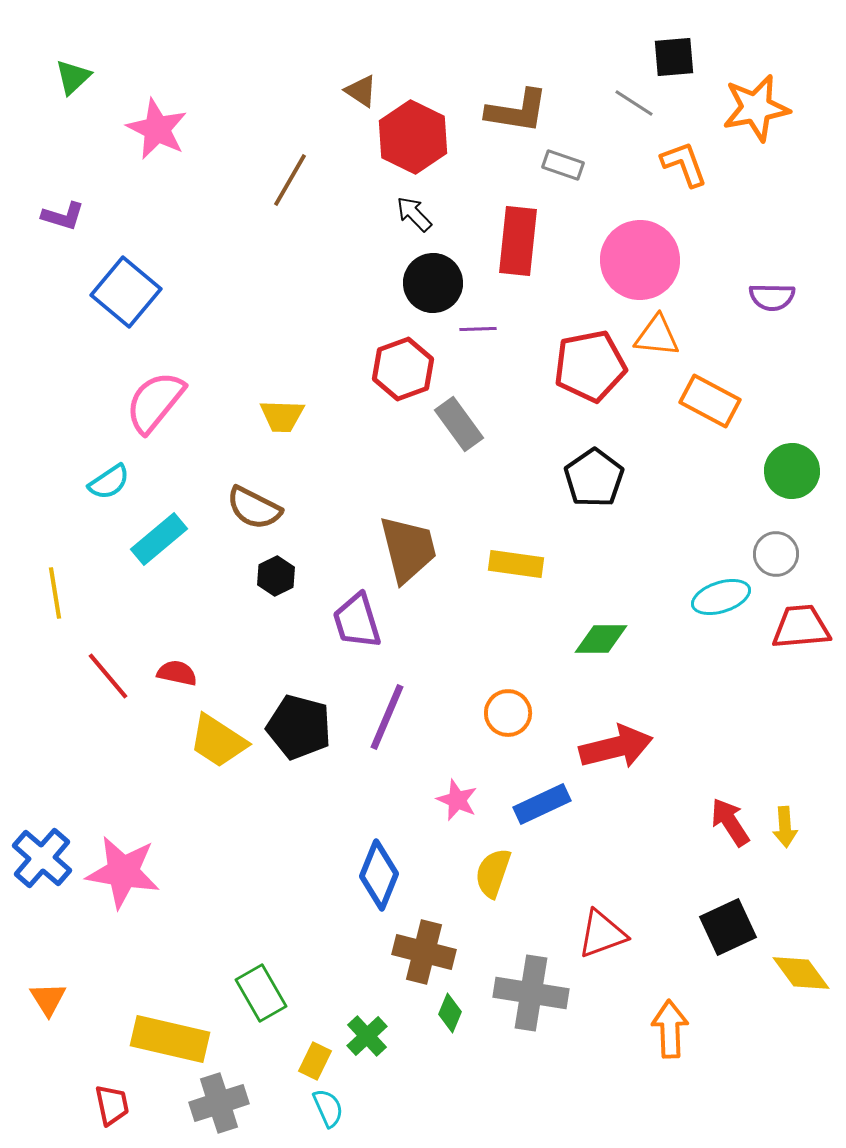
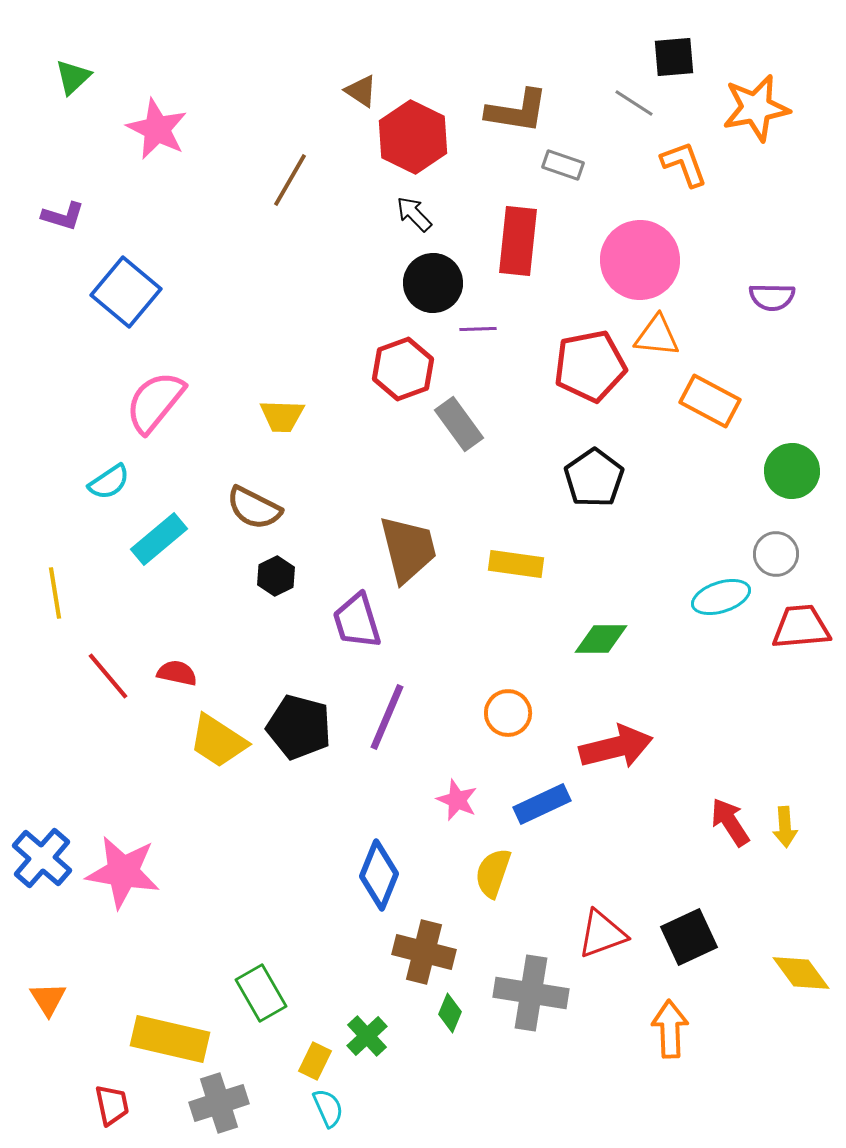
black square at (728, 927): moved 39 px left, 10 px down
